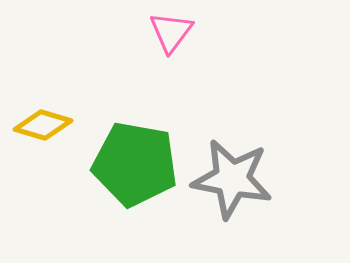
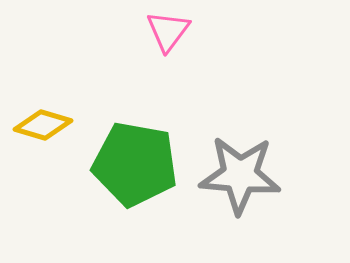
pink triangle: moved 3 px left, 1 px up
gray star: moved 8 px right, 4 px up; rotated 6 degrees counterclockwise
